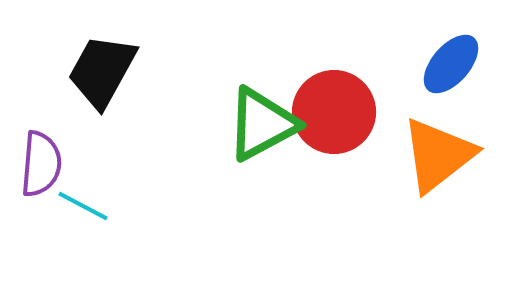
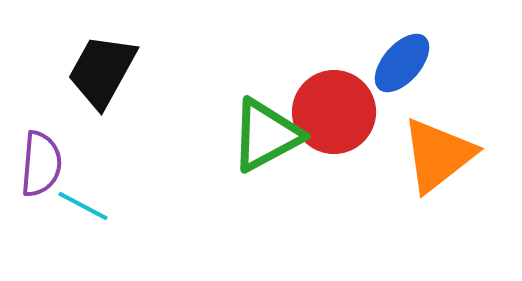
blue ellipse: moved 49 px left, 1 px up
green triangle: moved 4 px right, 11 px down
